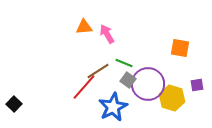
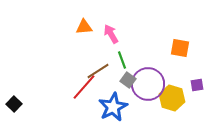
pink arrow: moved 4 px right
green line: moved 2 px left, 3 px up; rotated 48 degrees clockwise
